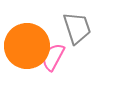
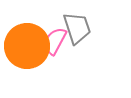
pink semicircle: moved 2 px right, 16 px up
